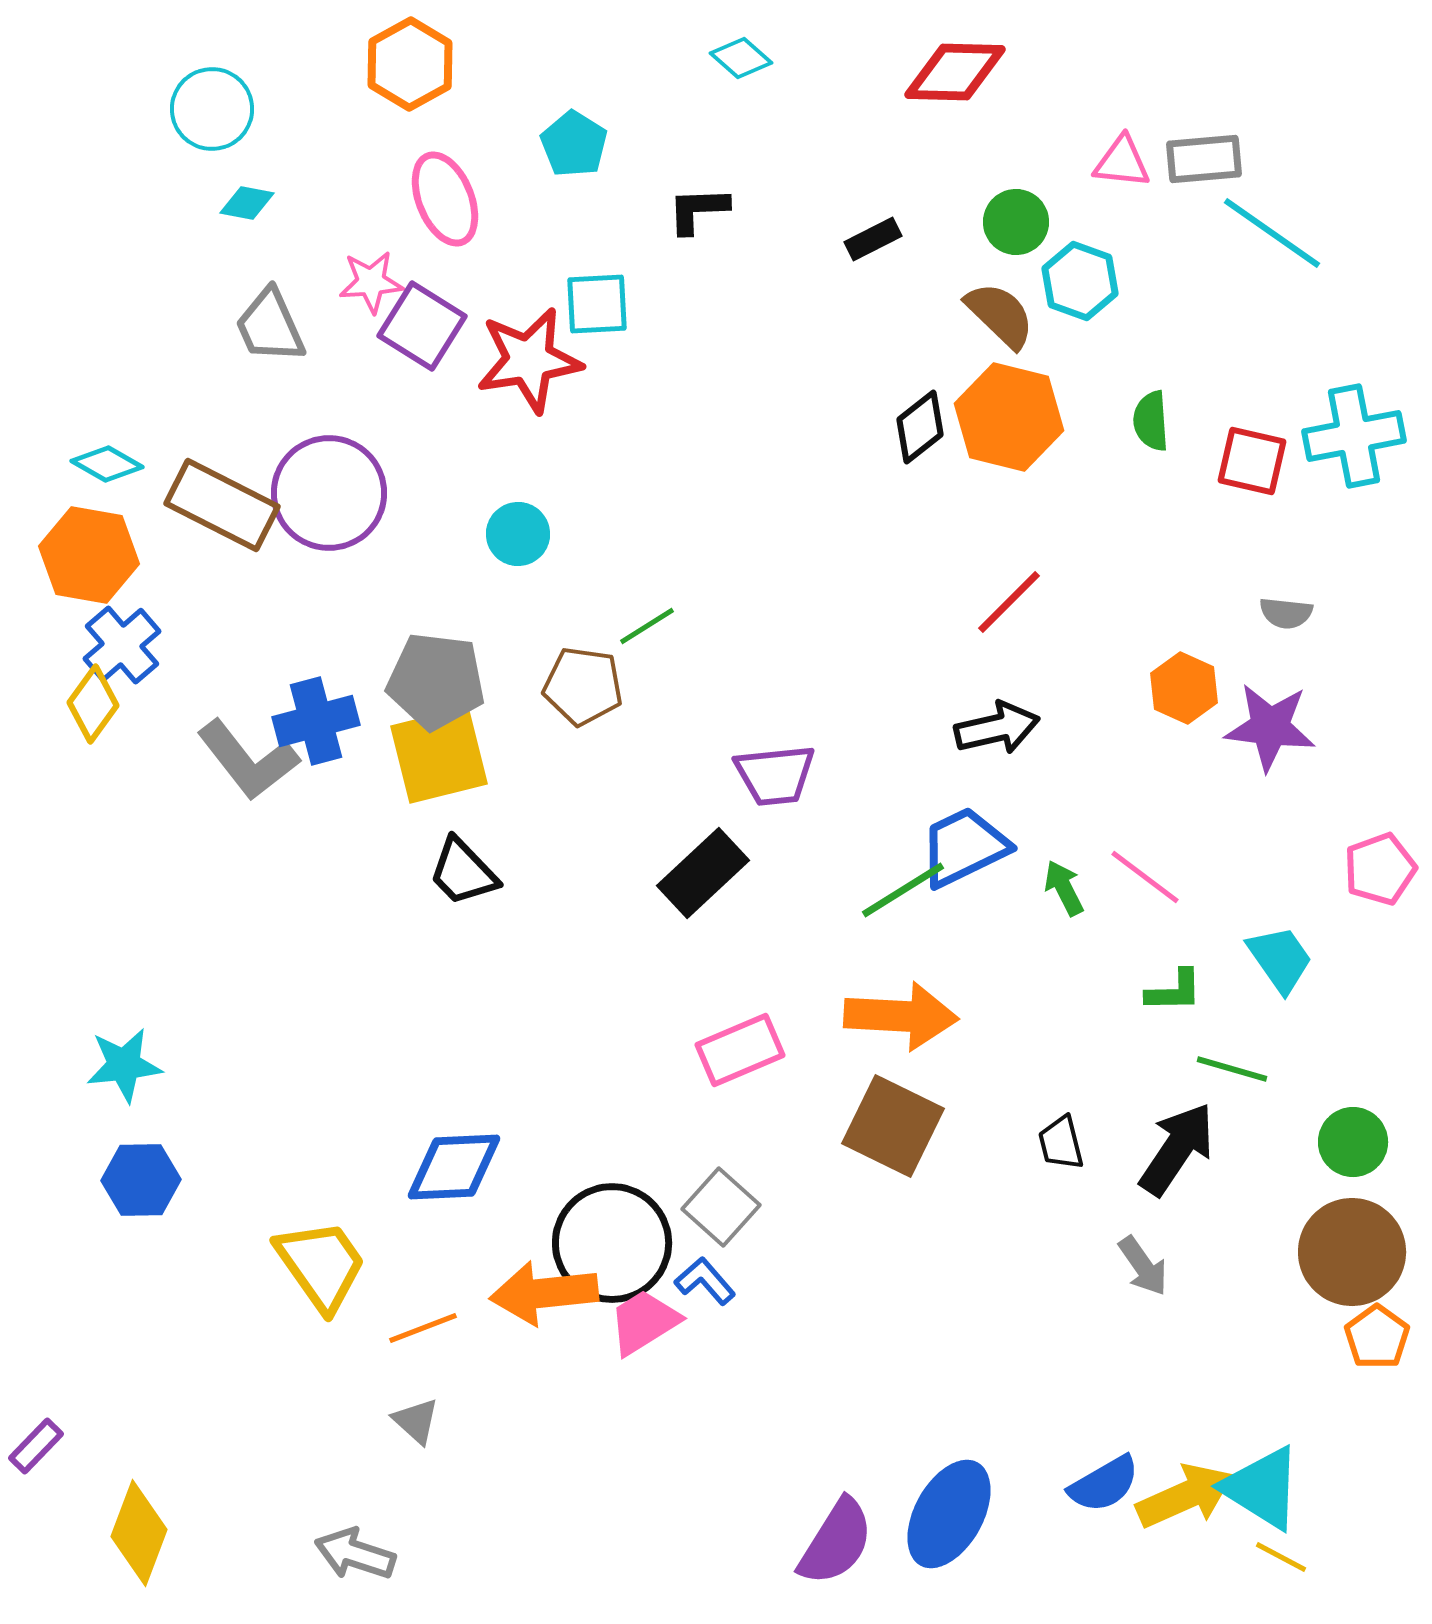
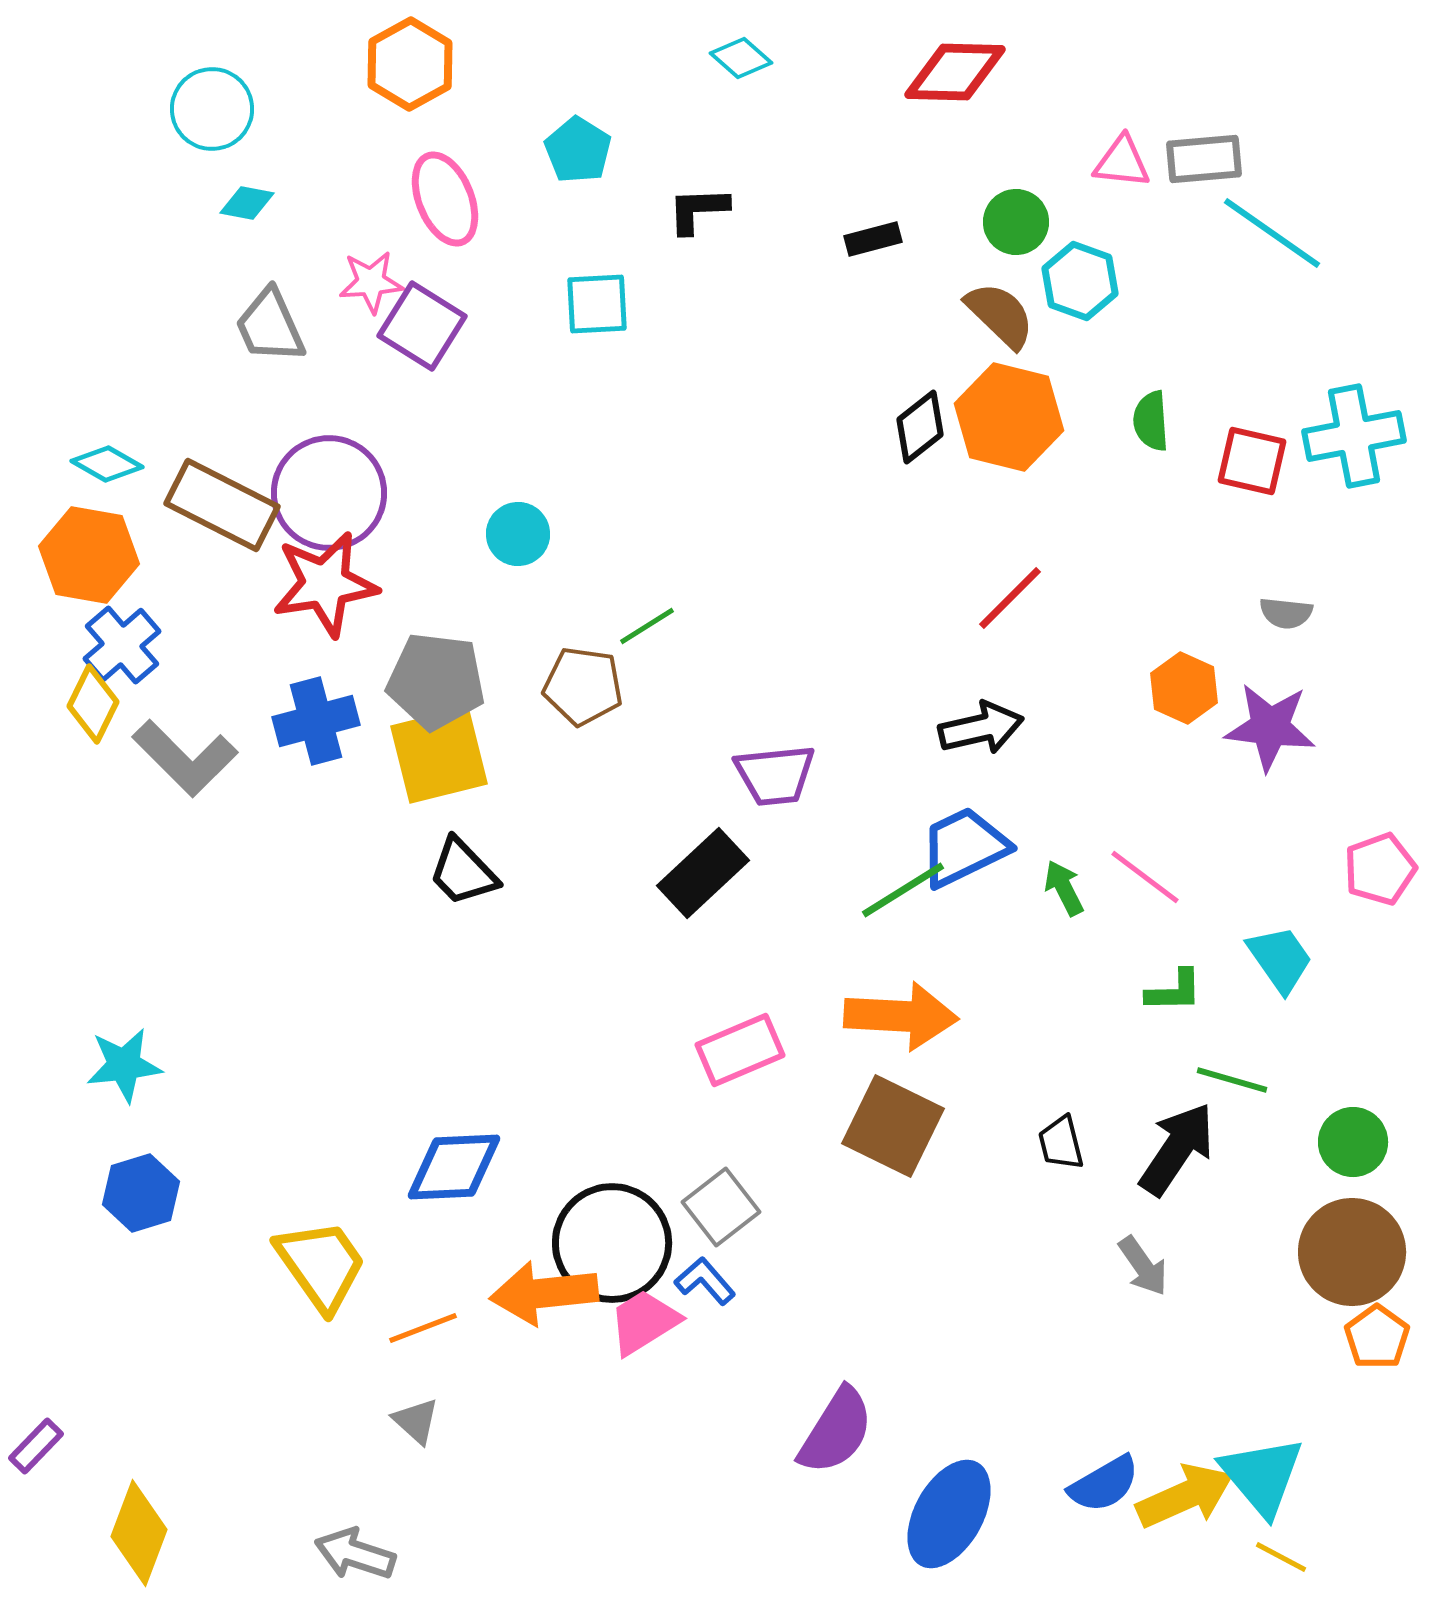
cyan pentagon at (574, 144): moved 4 px right, 6 px down
black rectangle at (873, 239): rotated 12 degrees clockwise
red star at (529, 360): moved 204 px left, 224 px down
red line at (1009, 602): moved 1 px right, 4 px up
yellow diamond at (93, 704): rotated 10 degrees counterclockwise
black arrow at (997, 728): moved 16 px left
gray L-shape at (248, 760): moved 63 px left, 2 px up; rotated 7 degrees counterclockwise
green line at (1232, 1069): moved 11 px down
blue hexagon at (141, 1180): moved 13 px down; rotated 16 degrees counterclockwise
gray square at (721, 1207): rotated 10 degrees clockwise
cyan triangle at (1262, 1488): moved 12 px up; rotated 18 degrees clockwise
purple semicircle at (836, 1542): moved 111 px up
